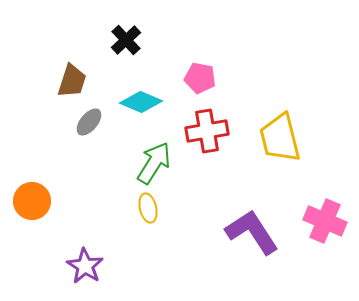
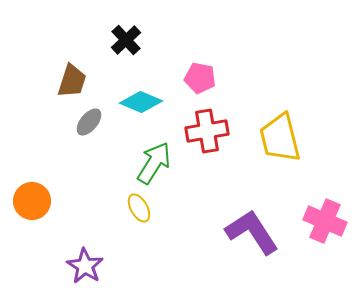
yellow ellipse: moved 9 px left; rotated 16 degrees counterclockwise
